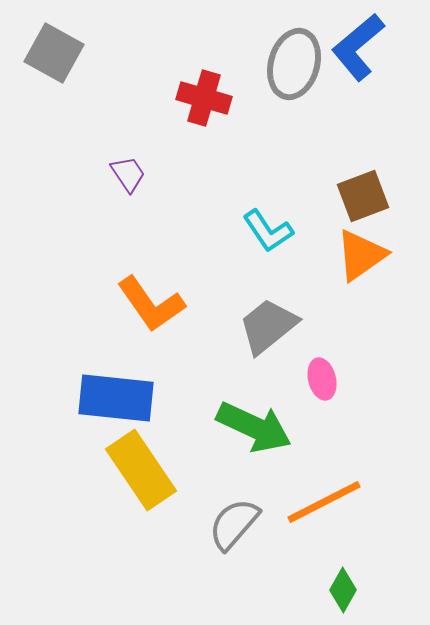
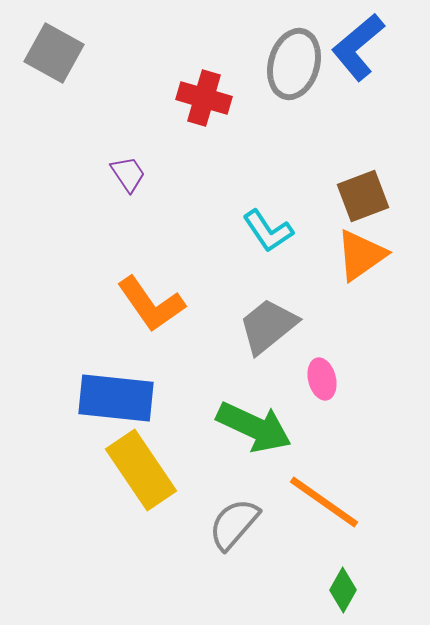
orange line: rotated 62 degrees clockwise
